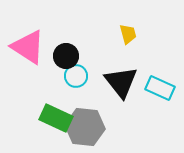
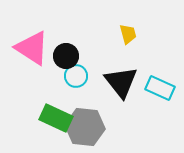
pink triangle: moved 4 px right, 1 px down
